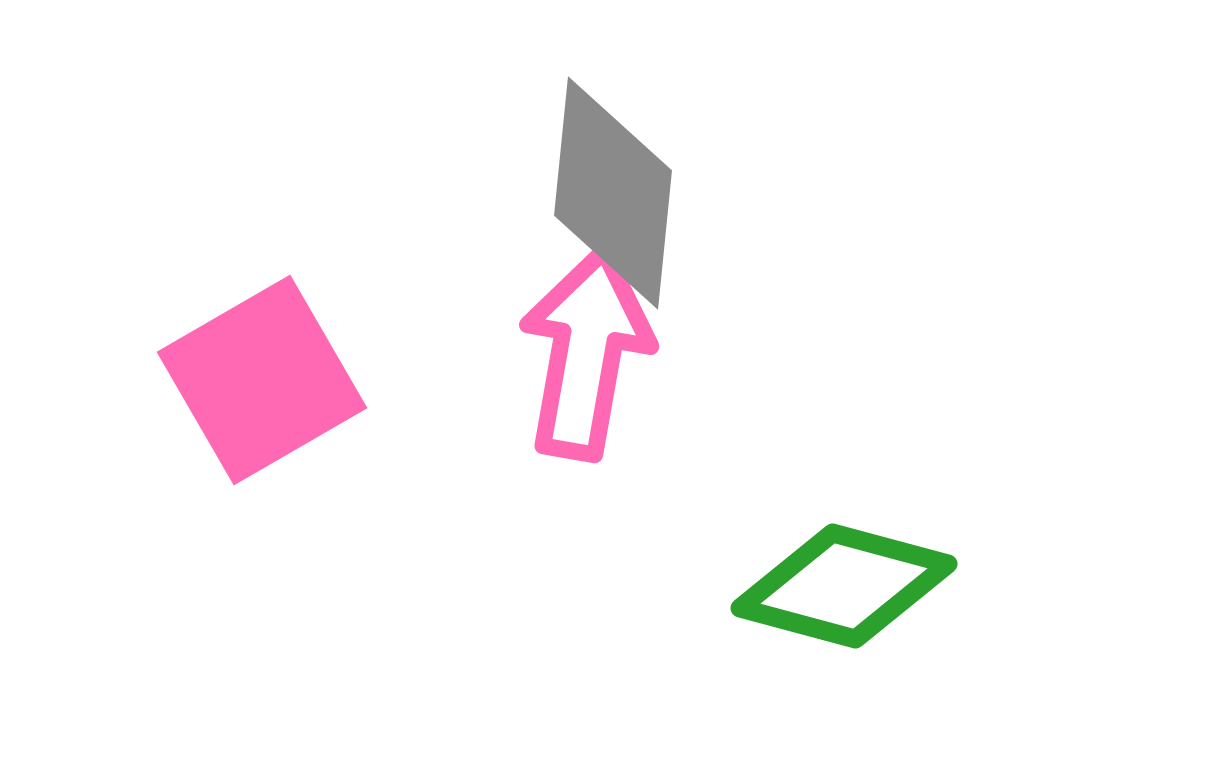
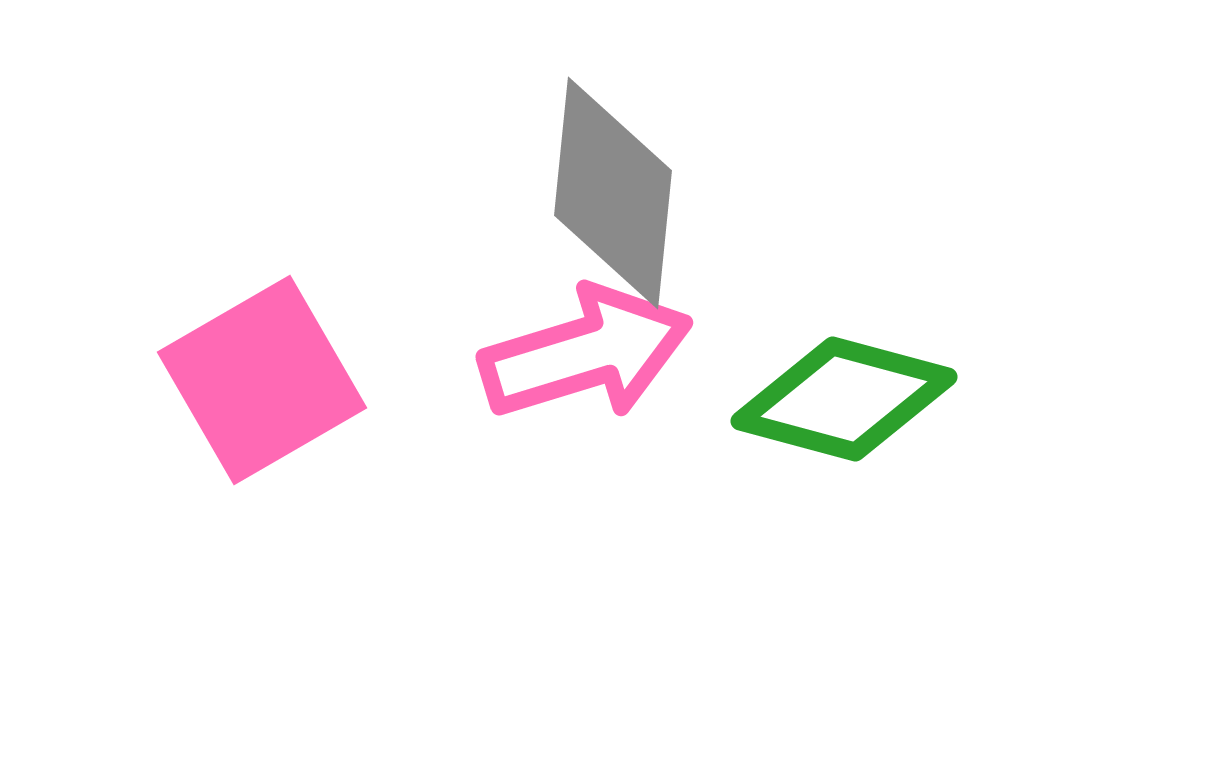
pink arrow: rotated 63 degrees clockwise
green diamond: moved 187 px up
